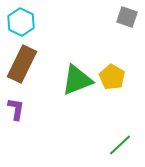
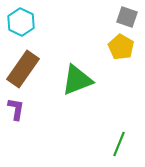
brown rectangle: moved 1 px right, 5 px down; rotated 9 degrees clockwise
yellow pentagon: moved 9 px right, 30 px up
green line: moved 1 px left, 1 px up; rotated 25 degrees counterclockwise
